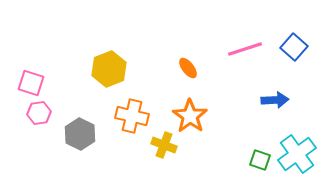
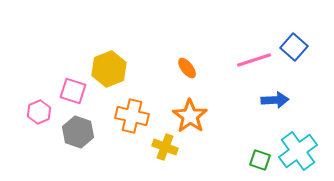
pink line: moved 9 px right, 11 px down
orange ellipse: moved 1 px left
pink square: moved 42 px right, 8 px down
pink hexagon: moved 1 px up; rotated 15 degrees counterclockwise
gray hexagon: moved 2 px left, 2 px up; rotated 8 degrees counterclockwise
yellow cross: moved 1 px right, 2 px down
cyan cross: moved 1 px right, 3 px up
